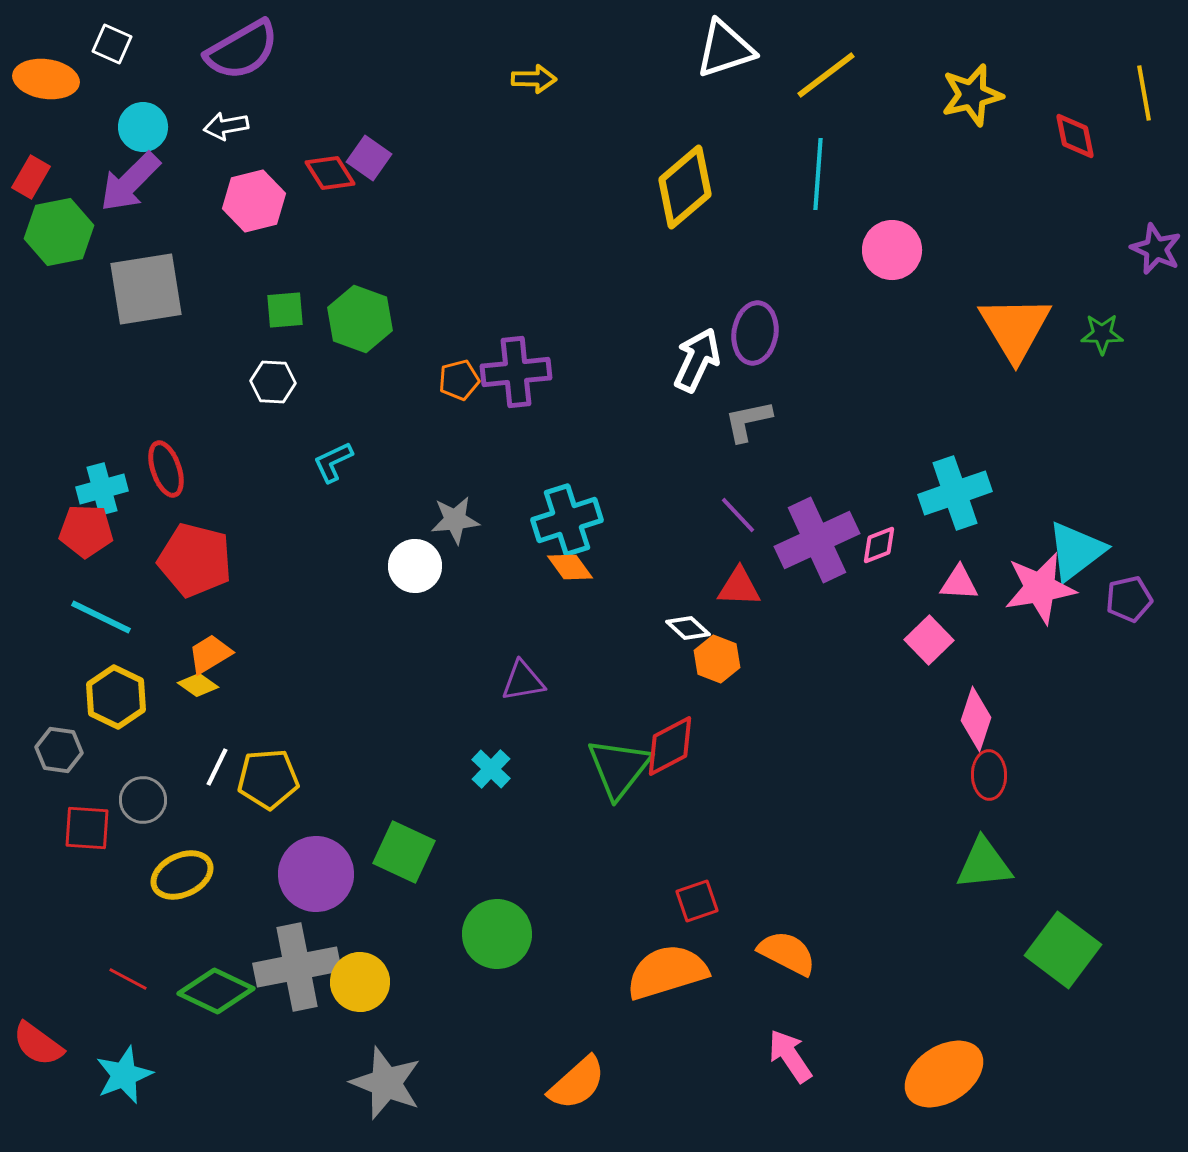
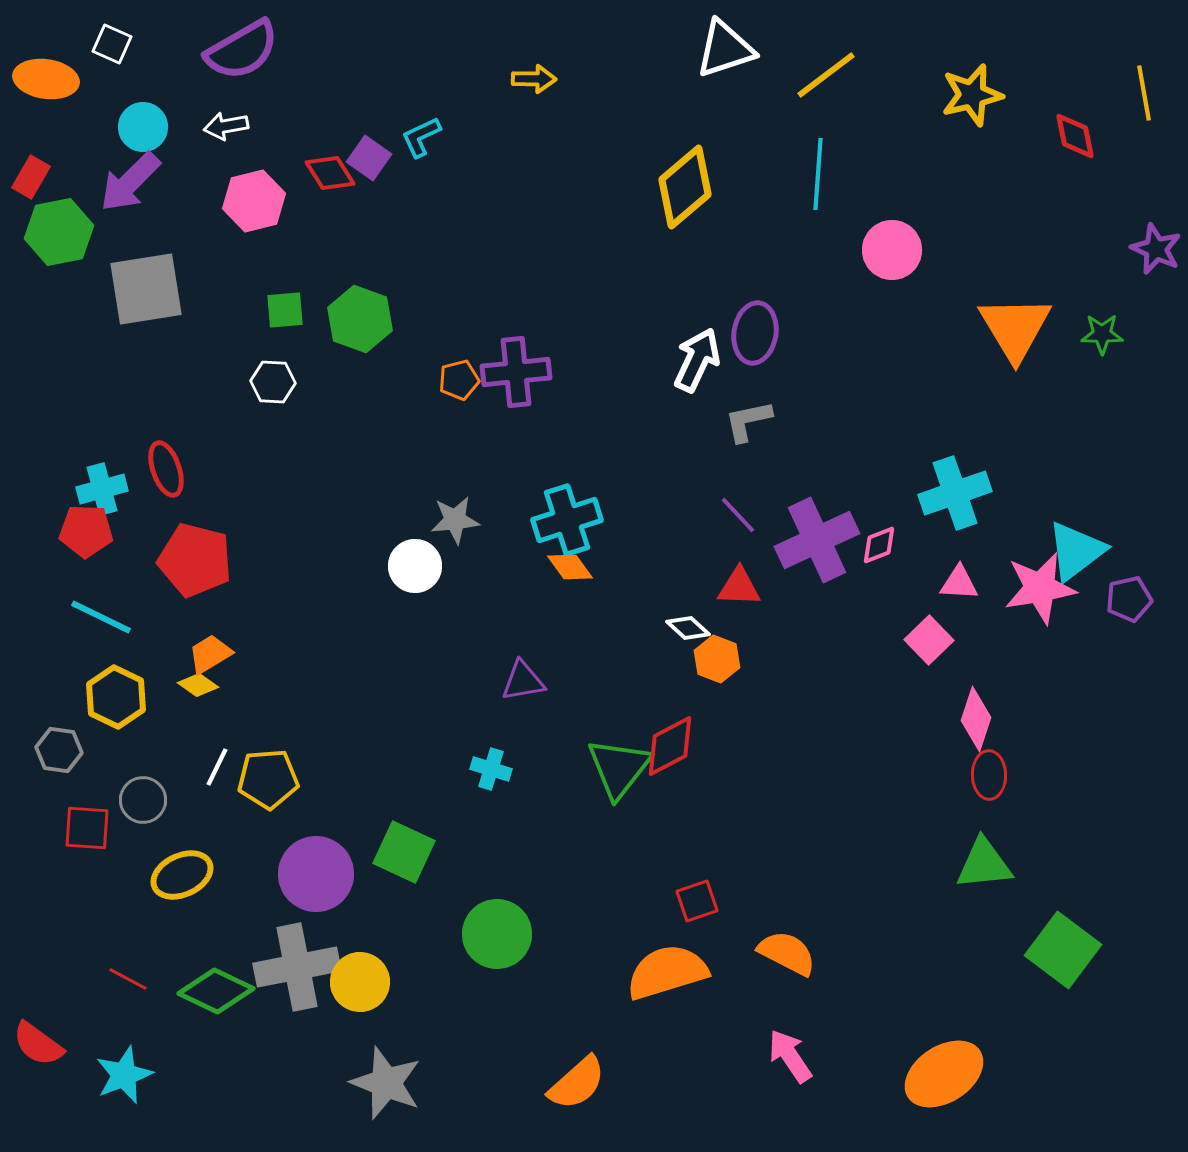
cyan L-shape at (333, 462): moved 88 px right, 325 px up
cyan cross at (491, 769): rotated 27 degrees counterclockwise
